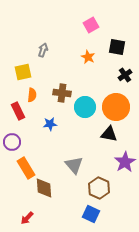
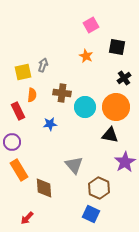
gray arrow: moved 15 px down
orange star: moved 2 px left, 1 px up
black cross: moved 1 px left, 3 px down
black triangle: moved 1 px right, 1 px down
orange rectangle: moved 7 px left, 2 px down
